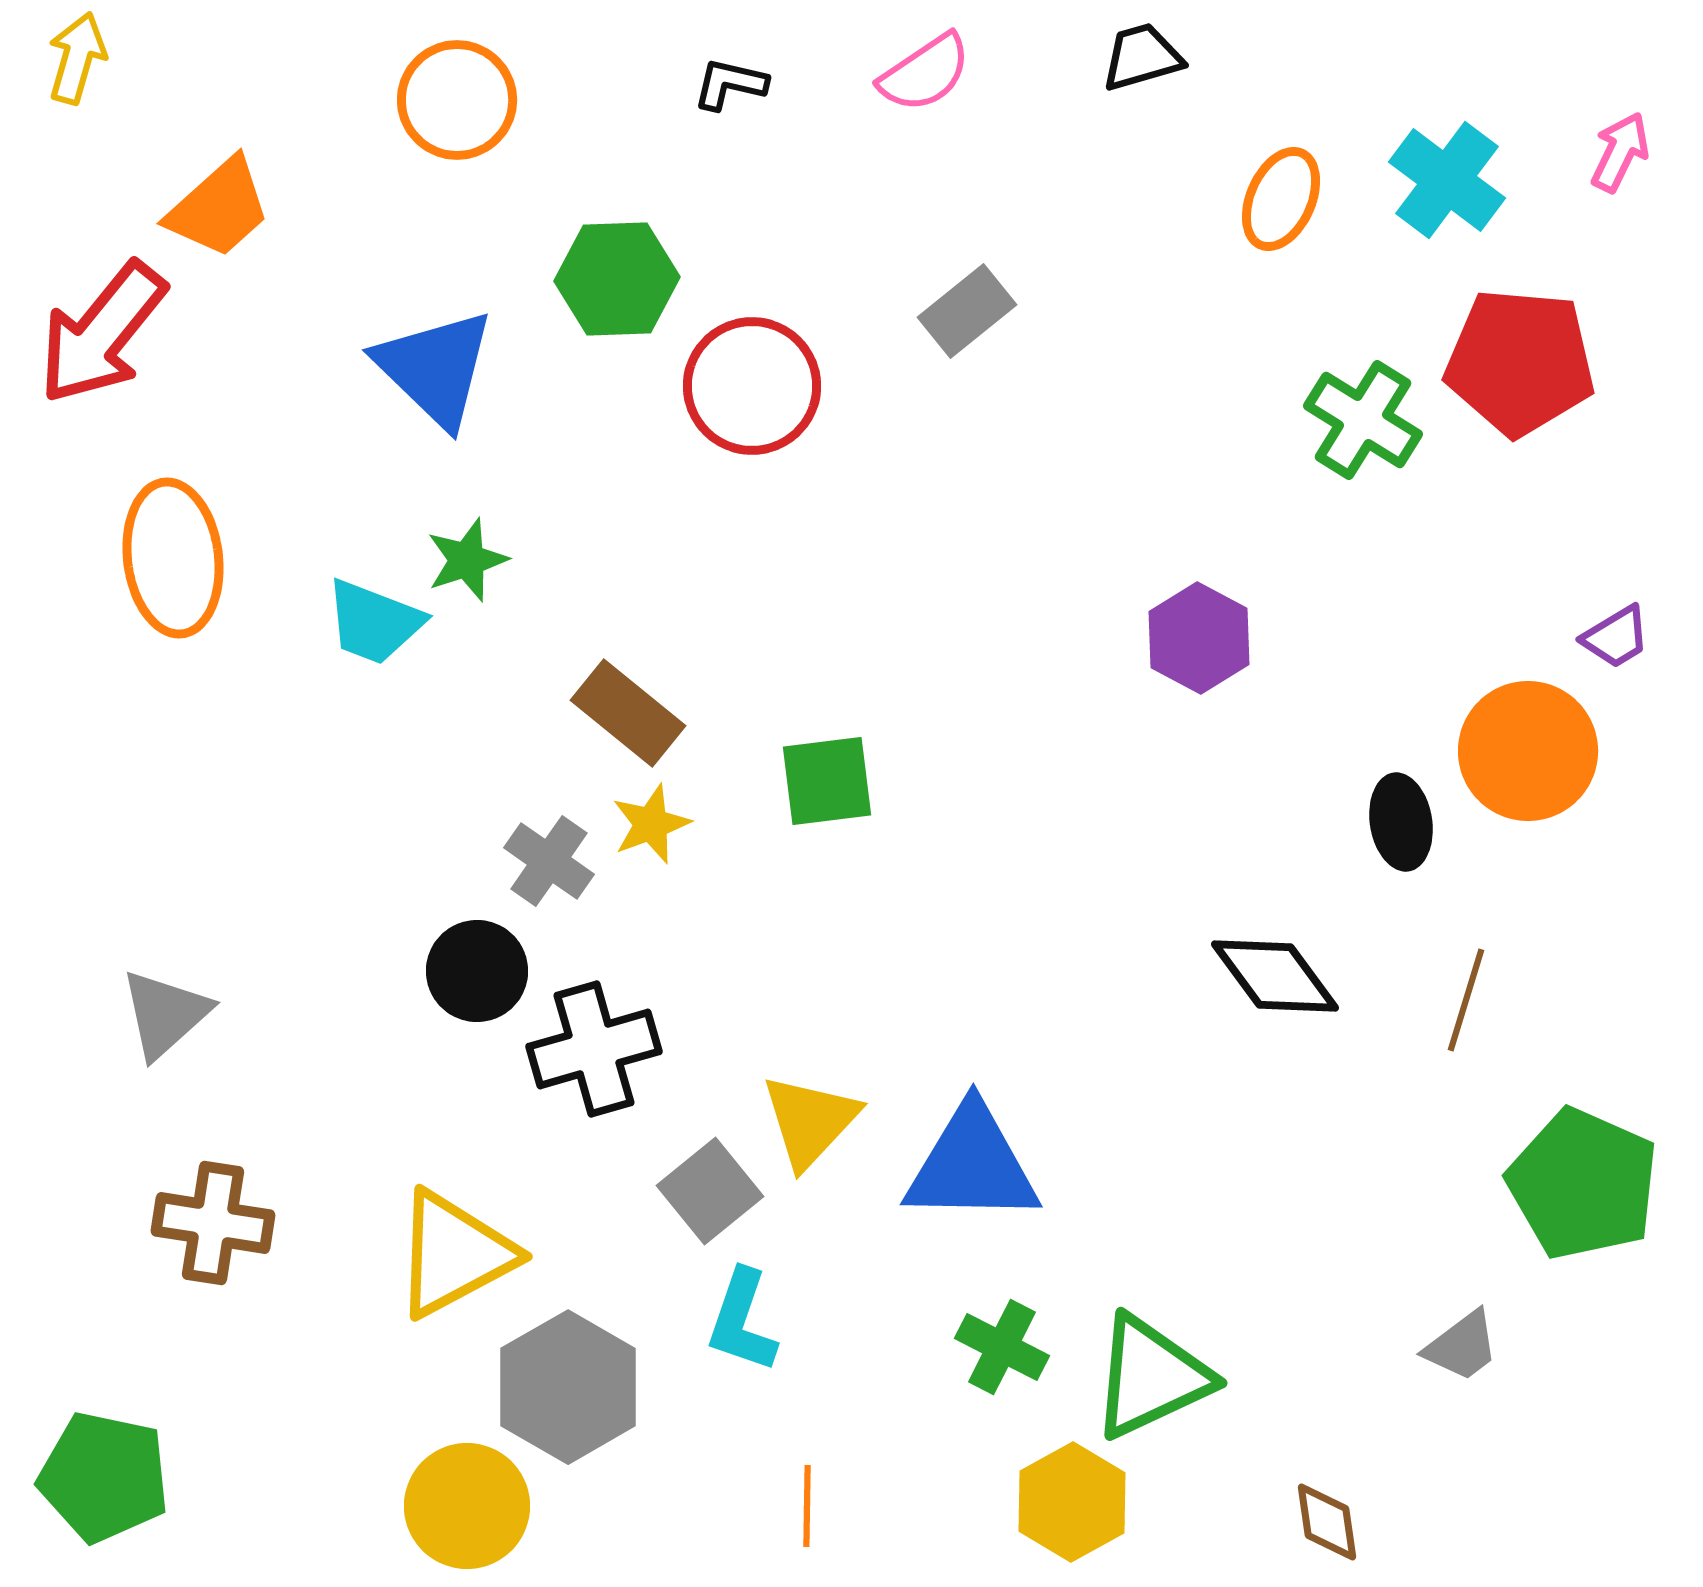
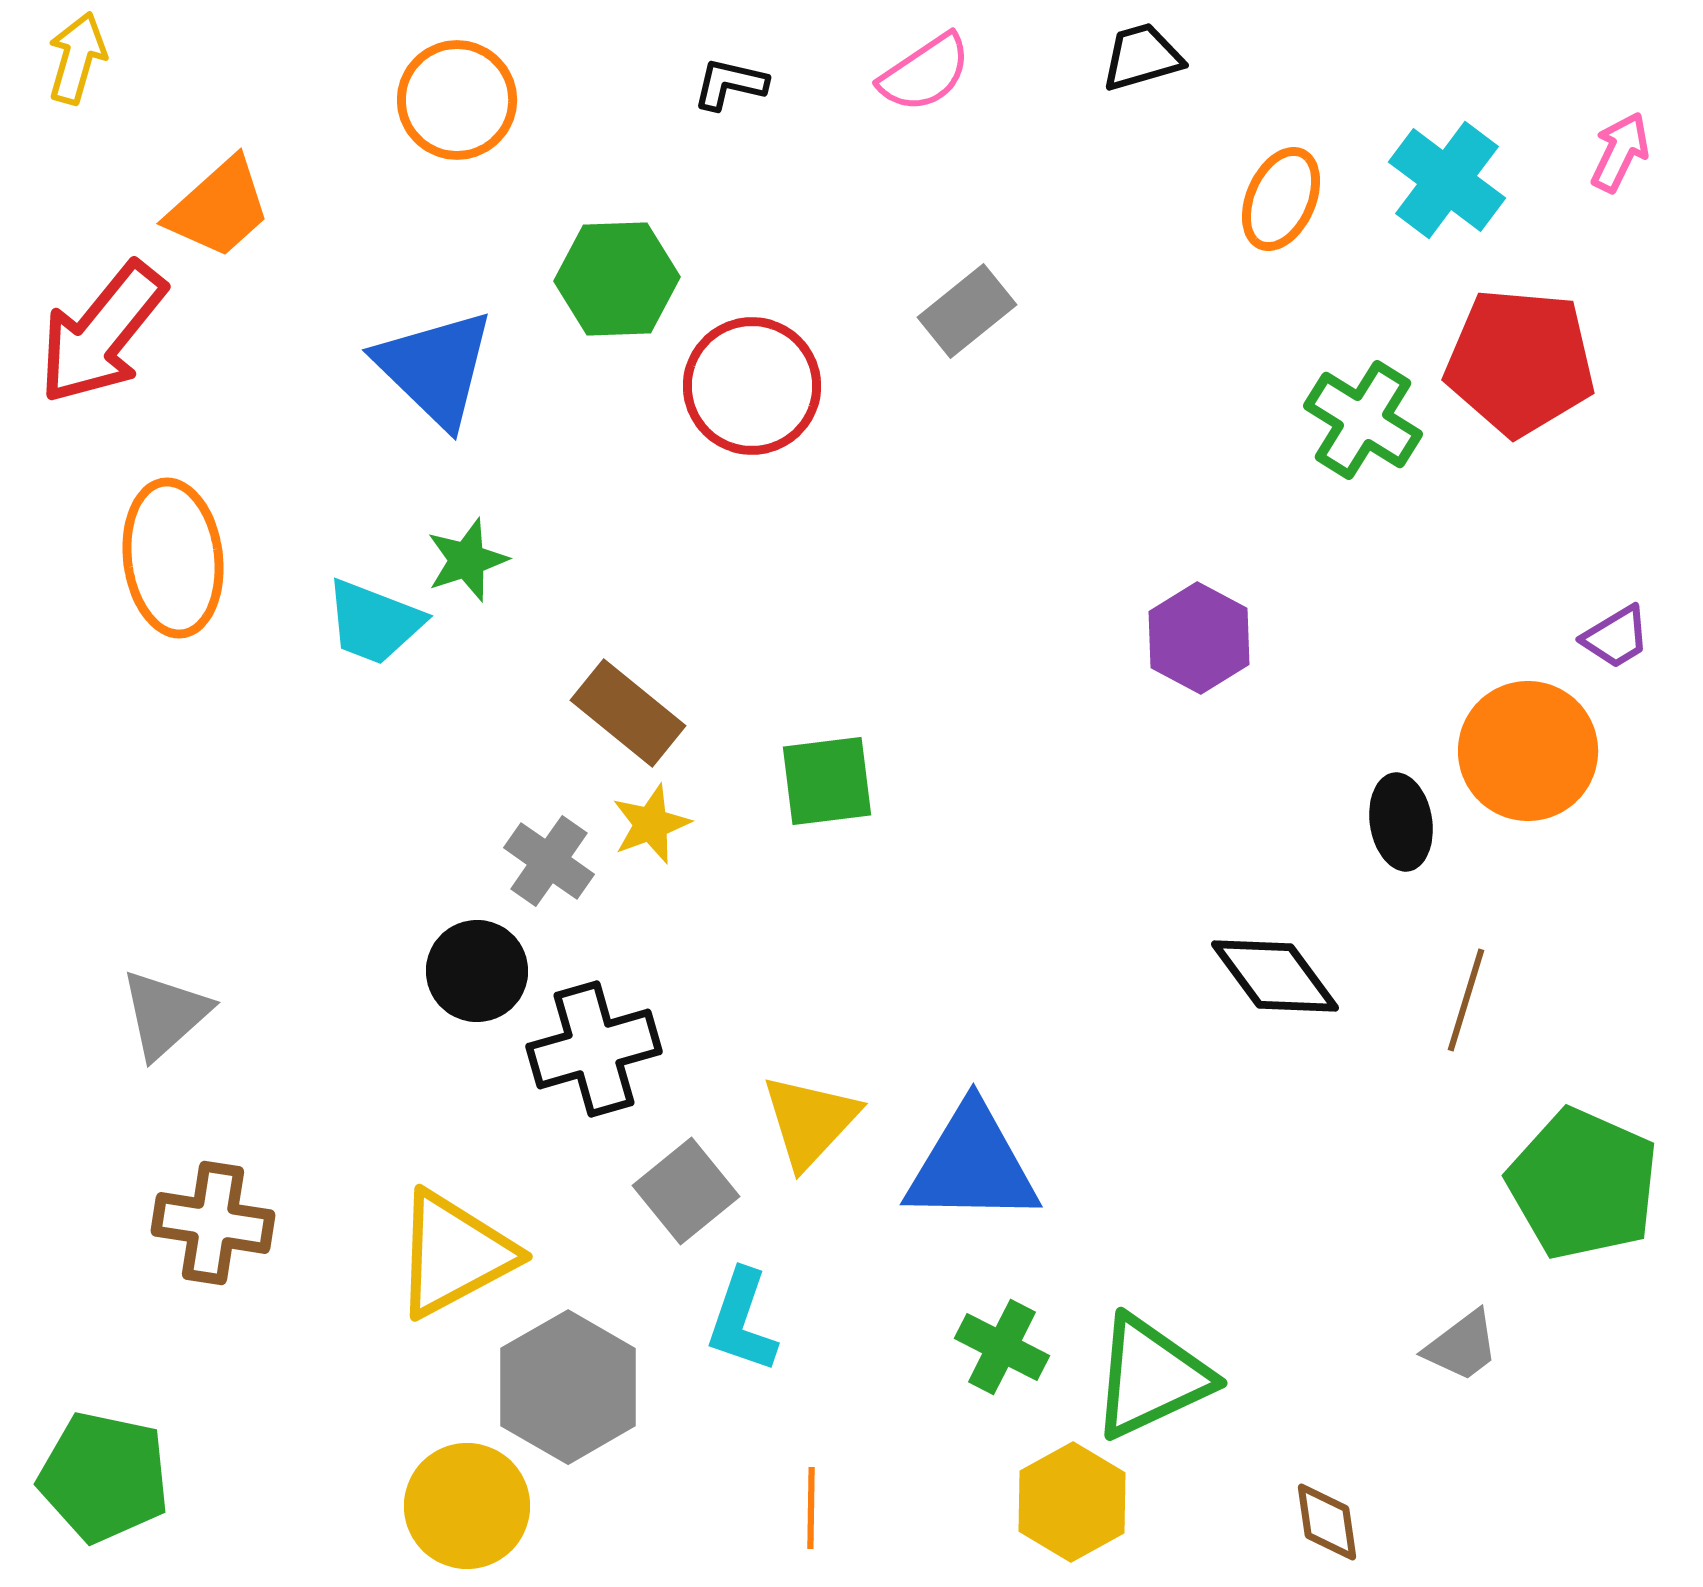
gray square at (710, 1191): moved 24 px left
orange line at (807, 1506): moved 4 px right, 2 px down
